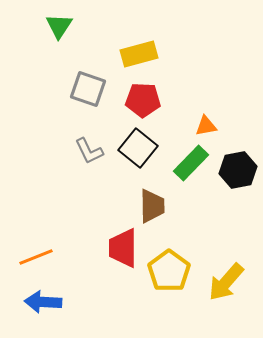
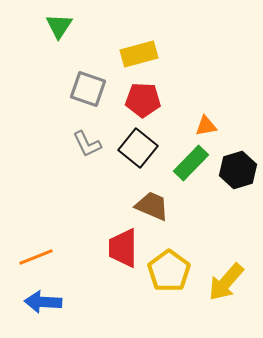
gray L-shape: moved 2 px left, 7 px up
black hexagon: rotated 6 degrees counterclockwise
brown trapezoid: rotated 66 degrees counterclockwise
